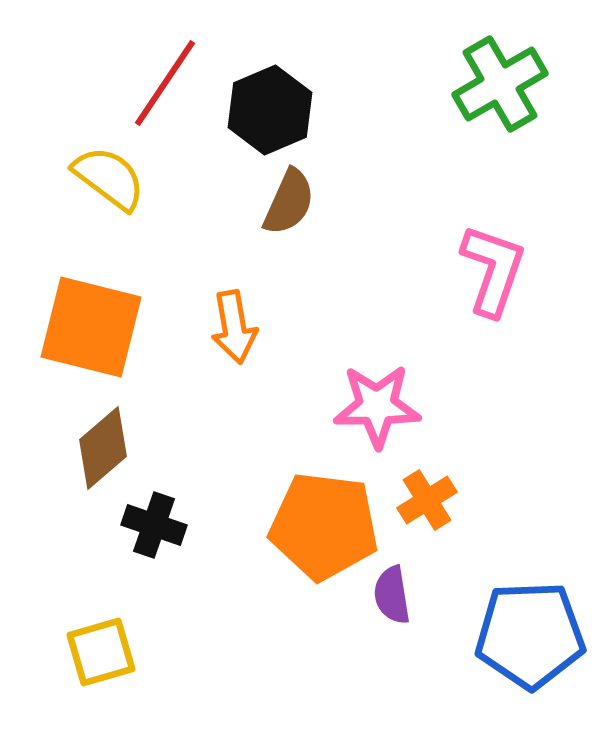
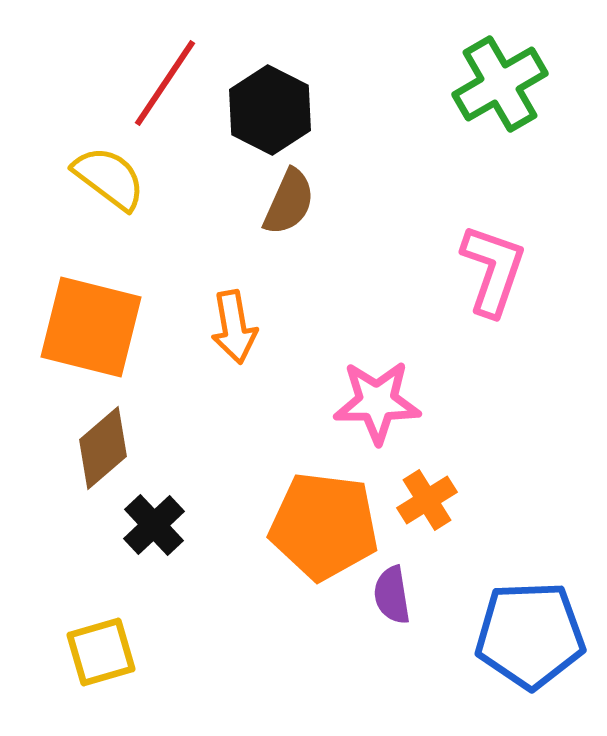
black hexagon: rotated 10 degrees counterclockwise
pink star: moved 4 px up
black cross: rotated 28 degrees clockwise
